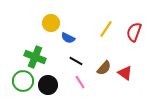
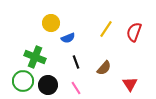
blue semicircle: rotated 48 degrees counterclockwise
black line: moved 1 px down; rotated 40 degrees clockwise
red triangle: moved 5 px right, 11 px down; rotated 21 degrees clockwise
pink line: moved 4 px left, 6 px down
